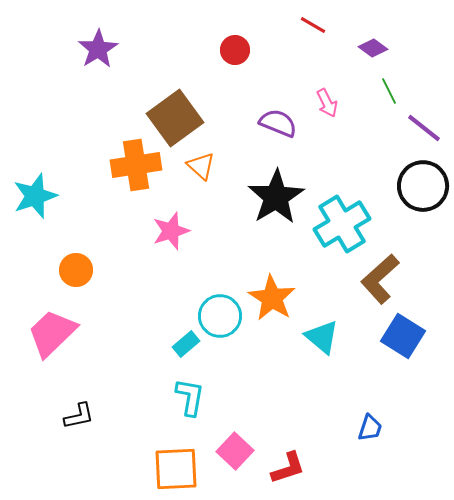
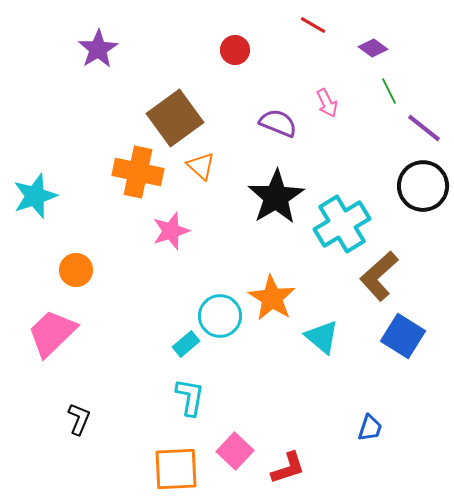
orange cross: moved 2 px right, 7 px down; rotated 21 degrees clockwise
brown L-shape: moved 1 px left, 3 px up
black L-shape: moved 3 px down; rotated 56 degrees counterclockwise
